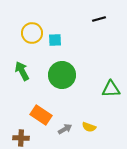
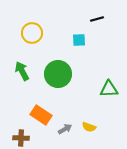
black line: moved 2 px left
cyan square: moved 24 px right
green circle: moved 4 px left, 1 px up
green triangle: moved 2 px left
